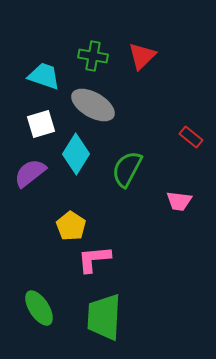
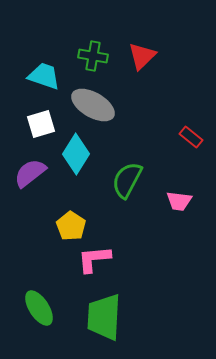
green semicircle: moved 11 px down
